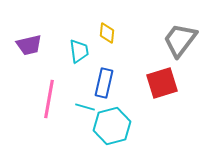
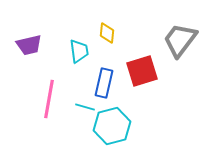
red square: moved 20 px left, 12 px up
